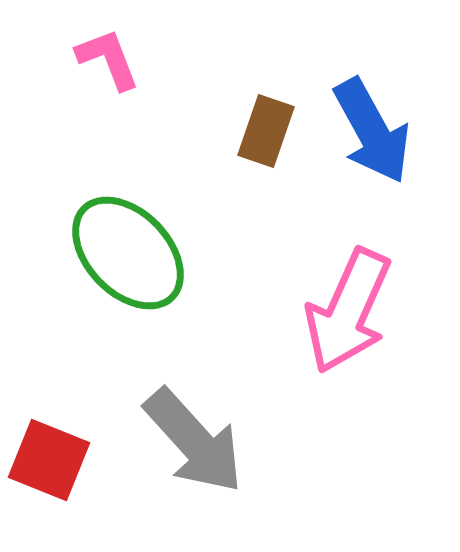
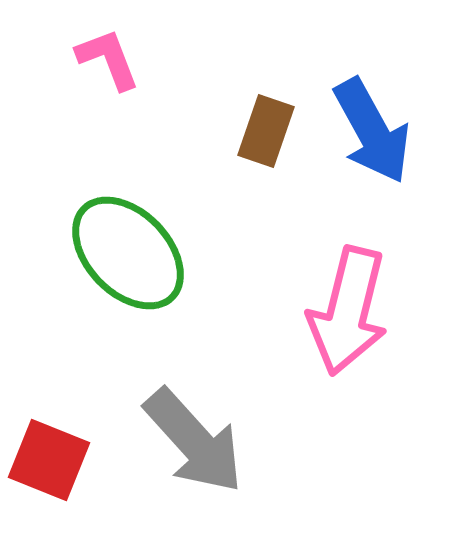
pink arrow: rotated 10 degrees counterclockwise
